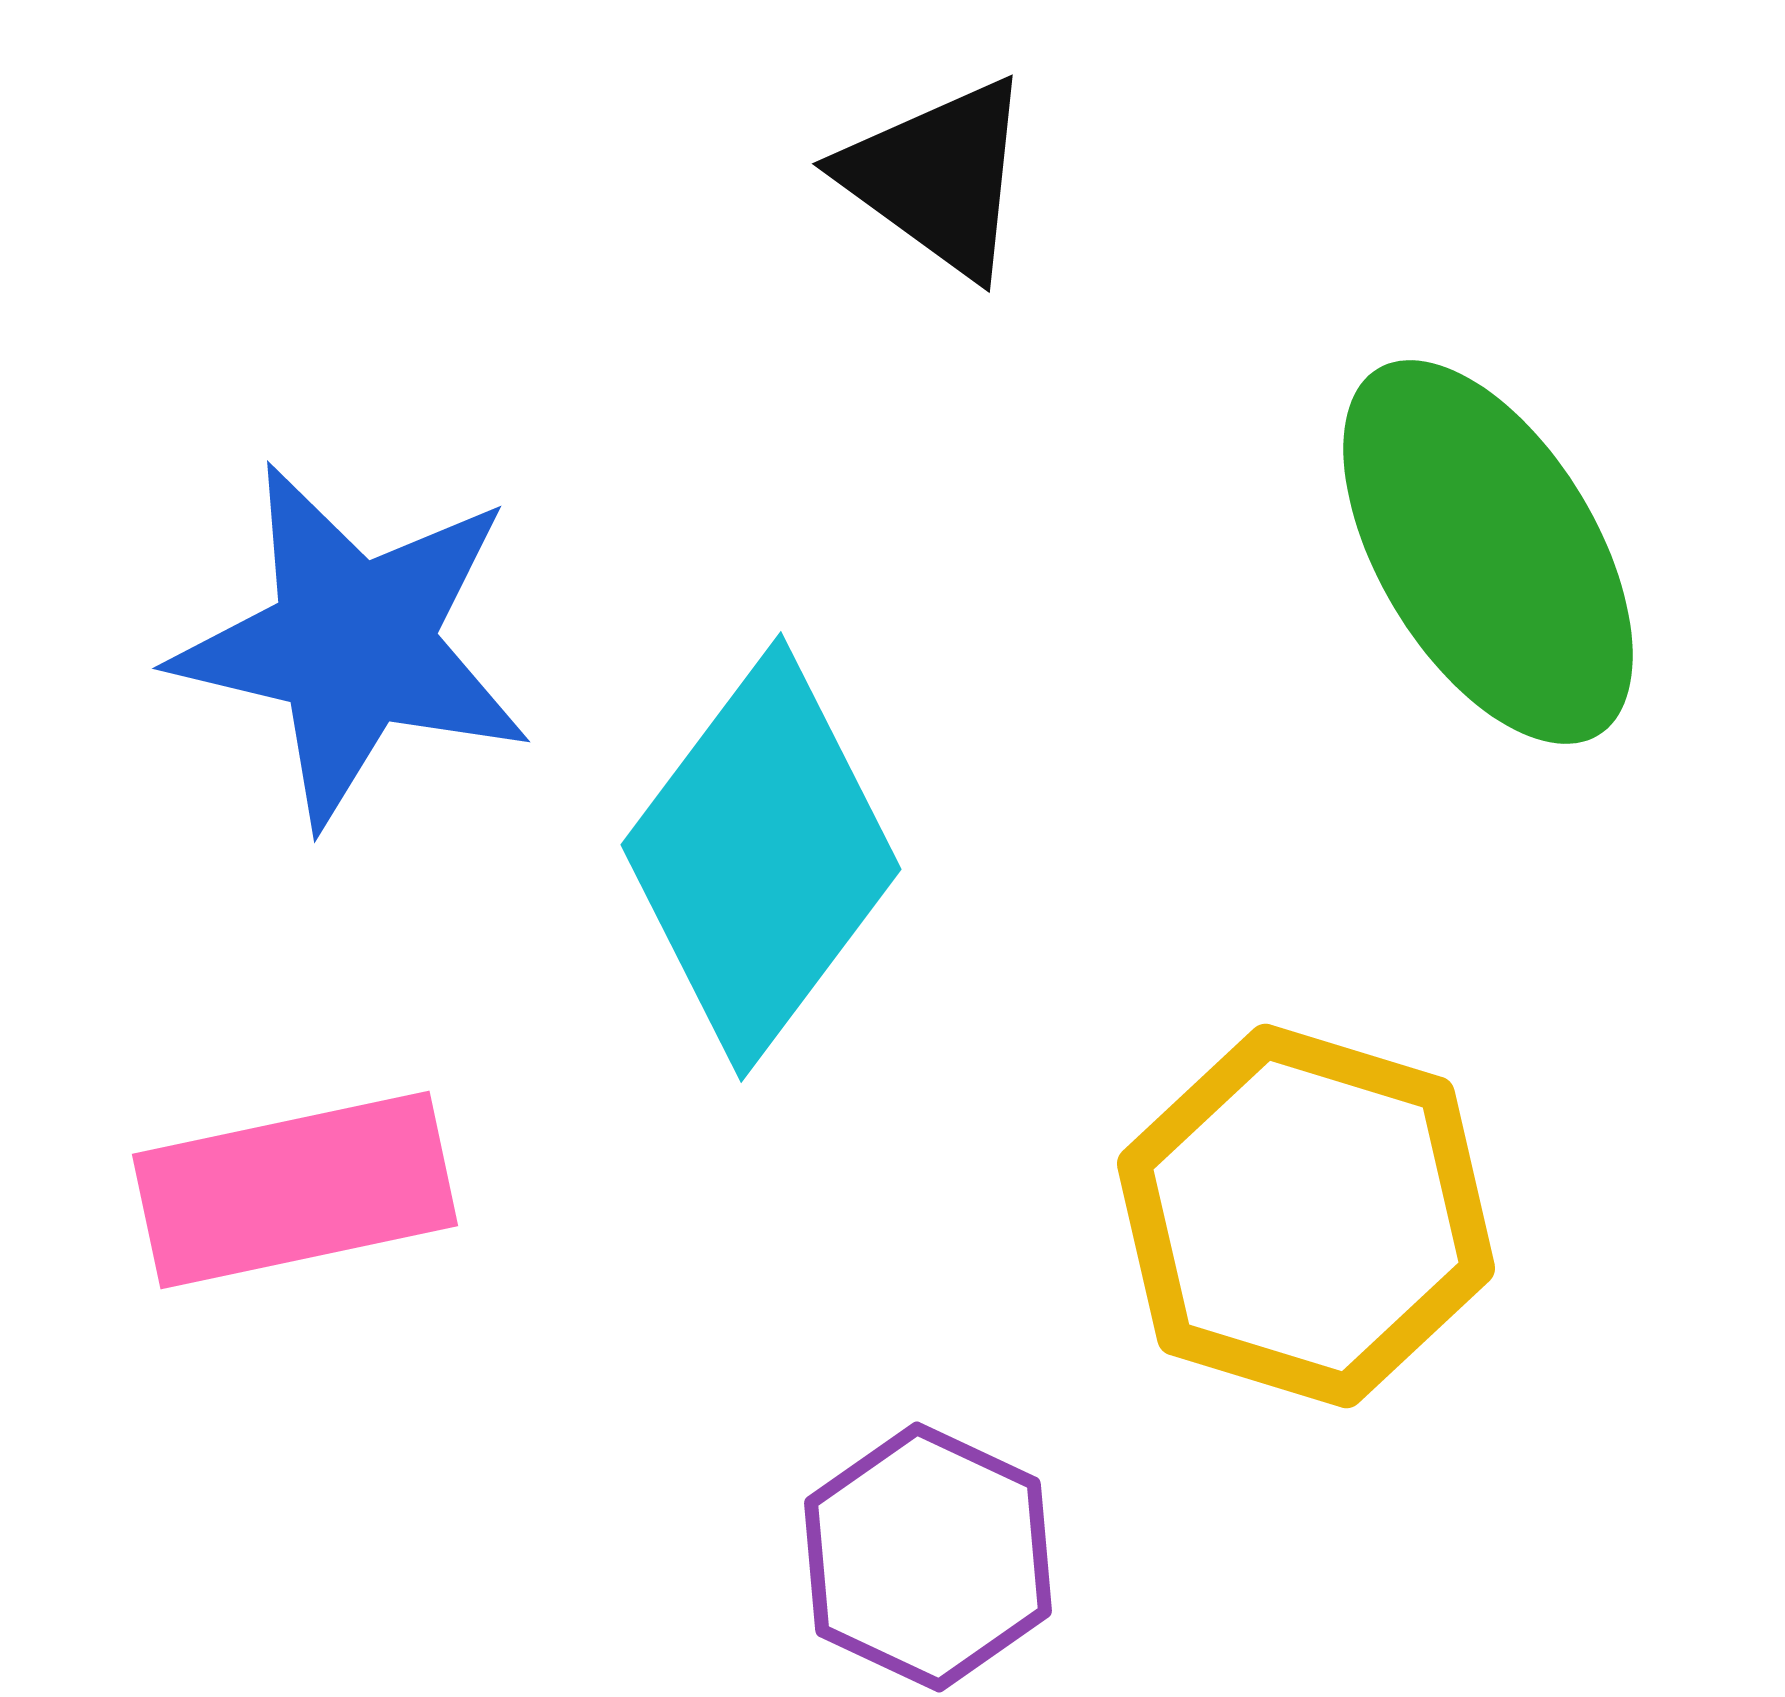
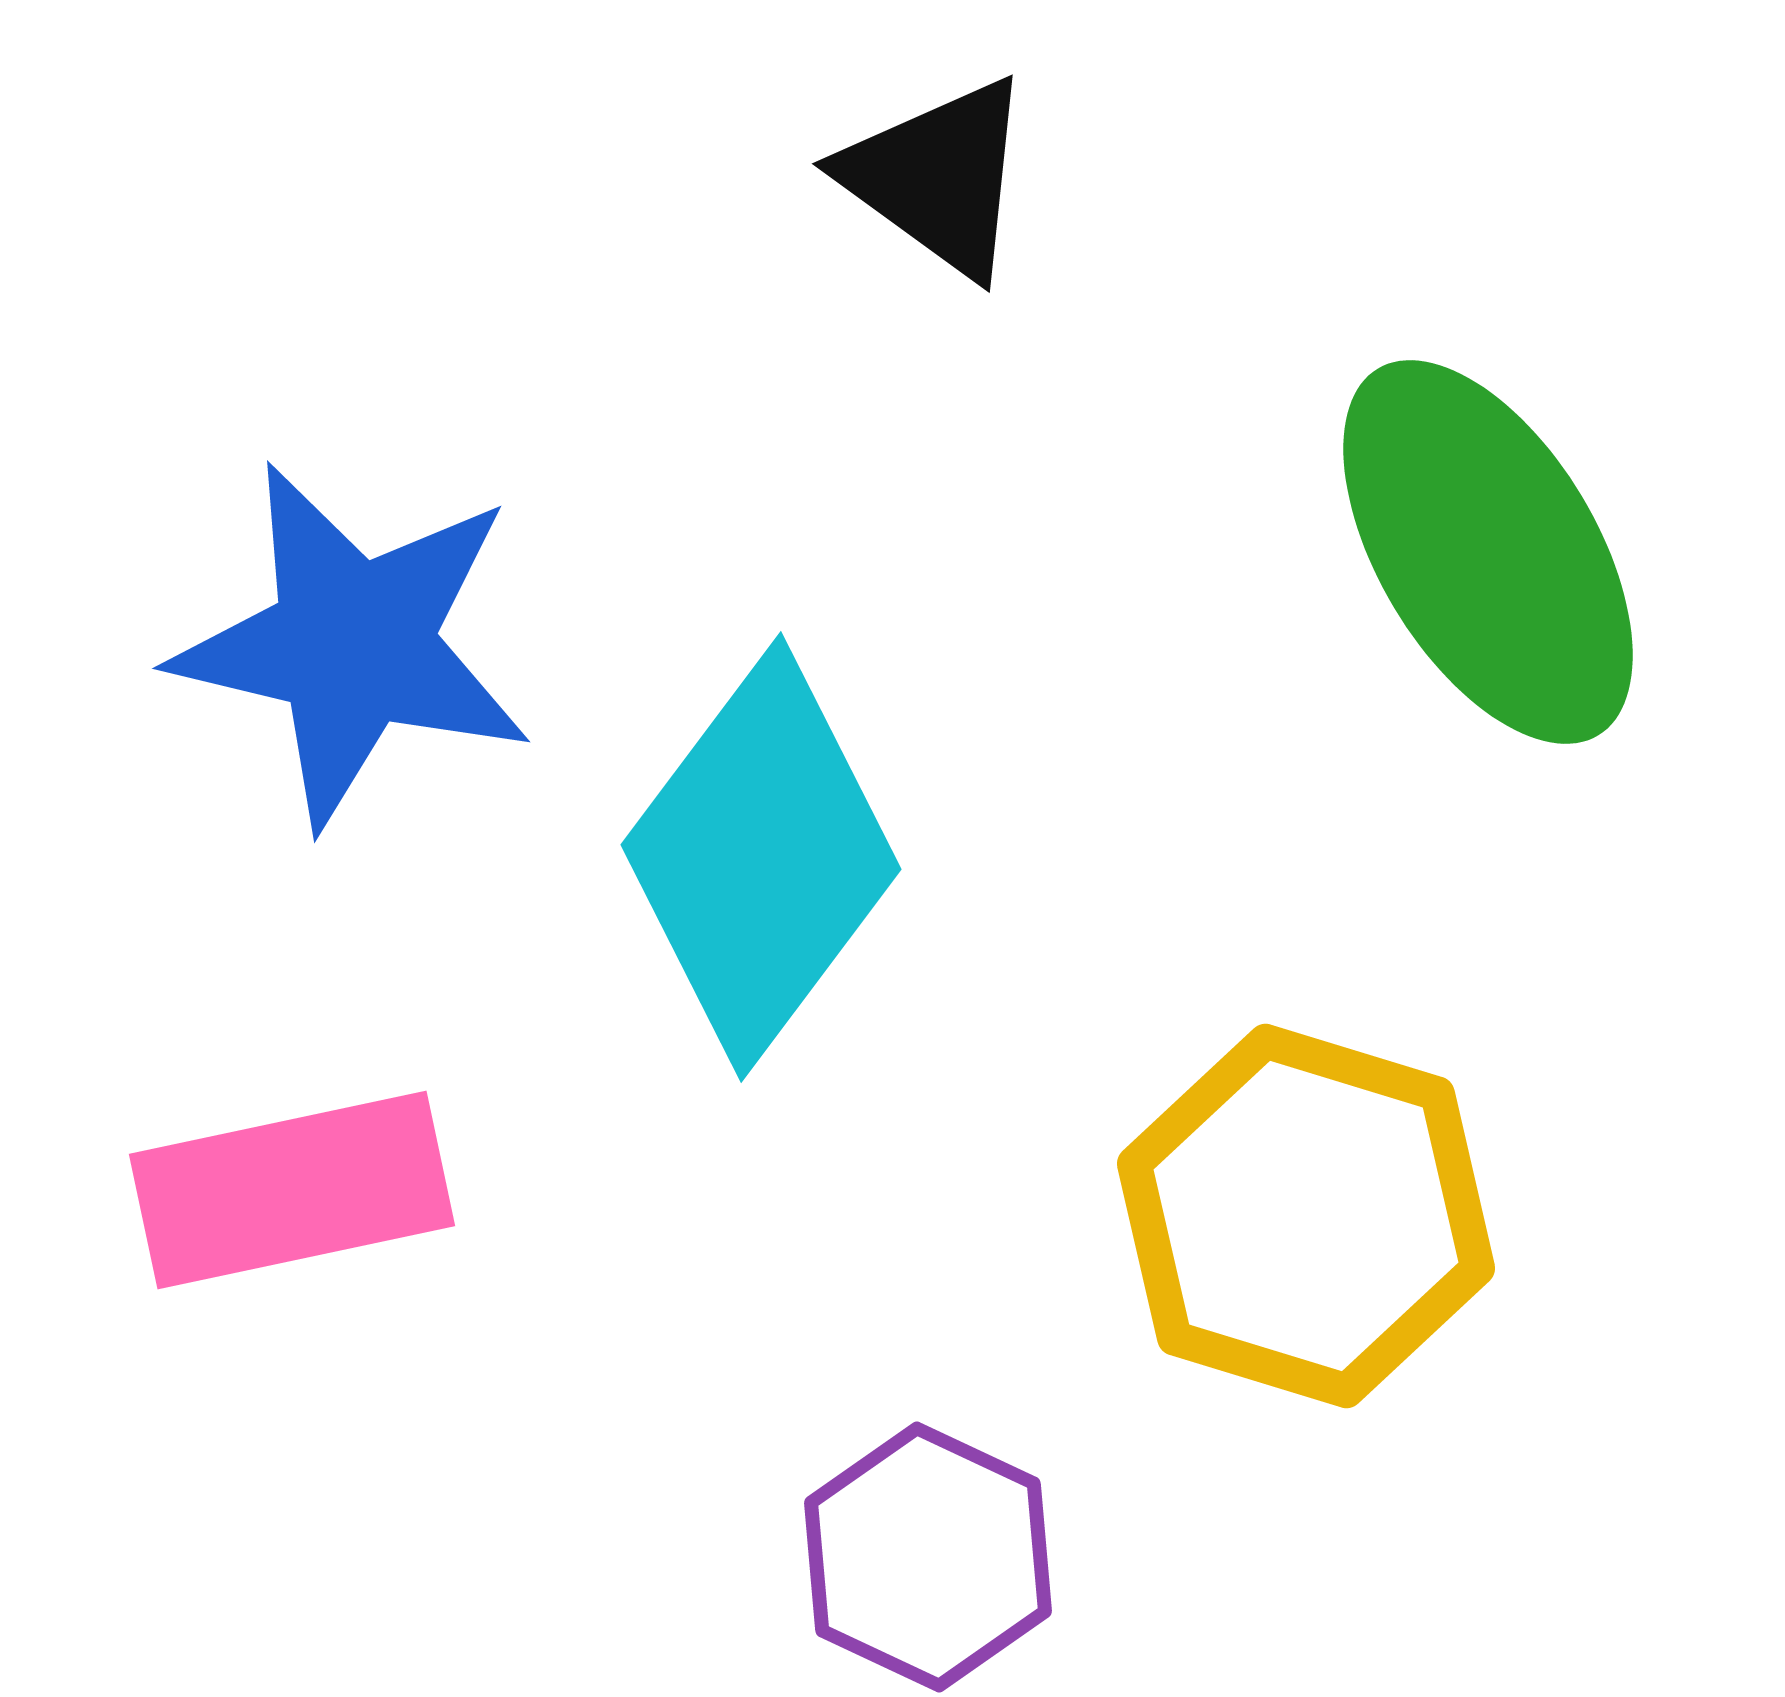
pink rectangle: moved 3 px left
